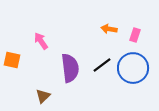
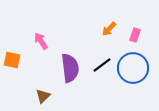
orange arrow: rotated 56 degrees counterclockwise
